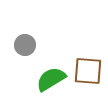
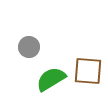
gray circle: moved 4 px right, 2 px down
